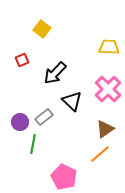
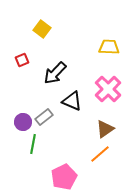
black triangle: rotated 20 degrees counterclockwise
purple circle: moved 3 px right
pink pentagon: rotated 20 degrees clockwise
